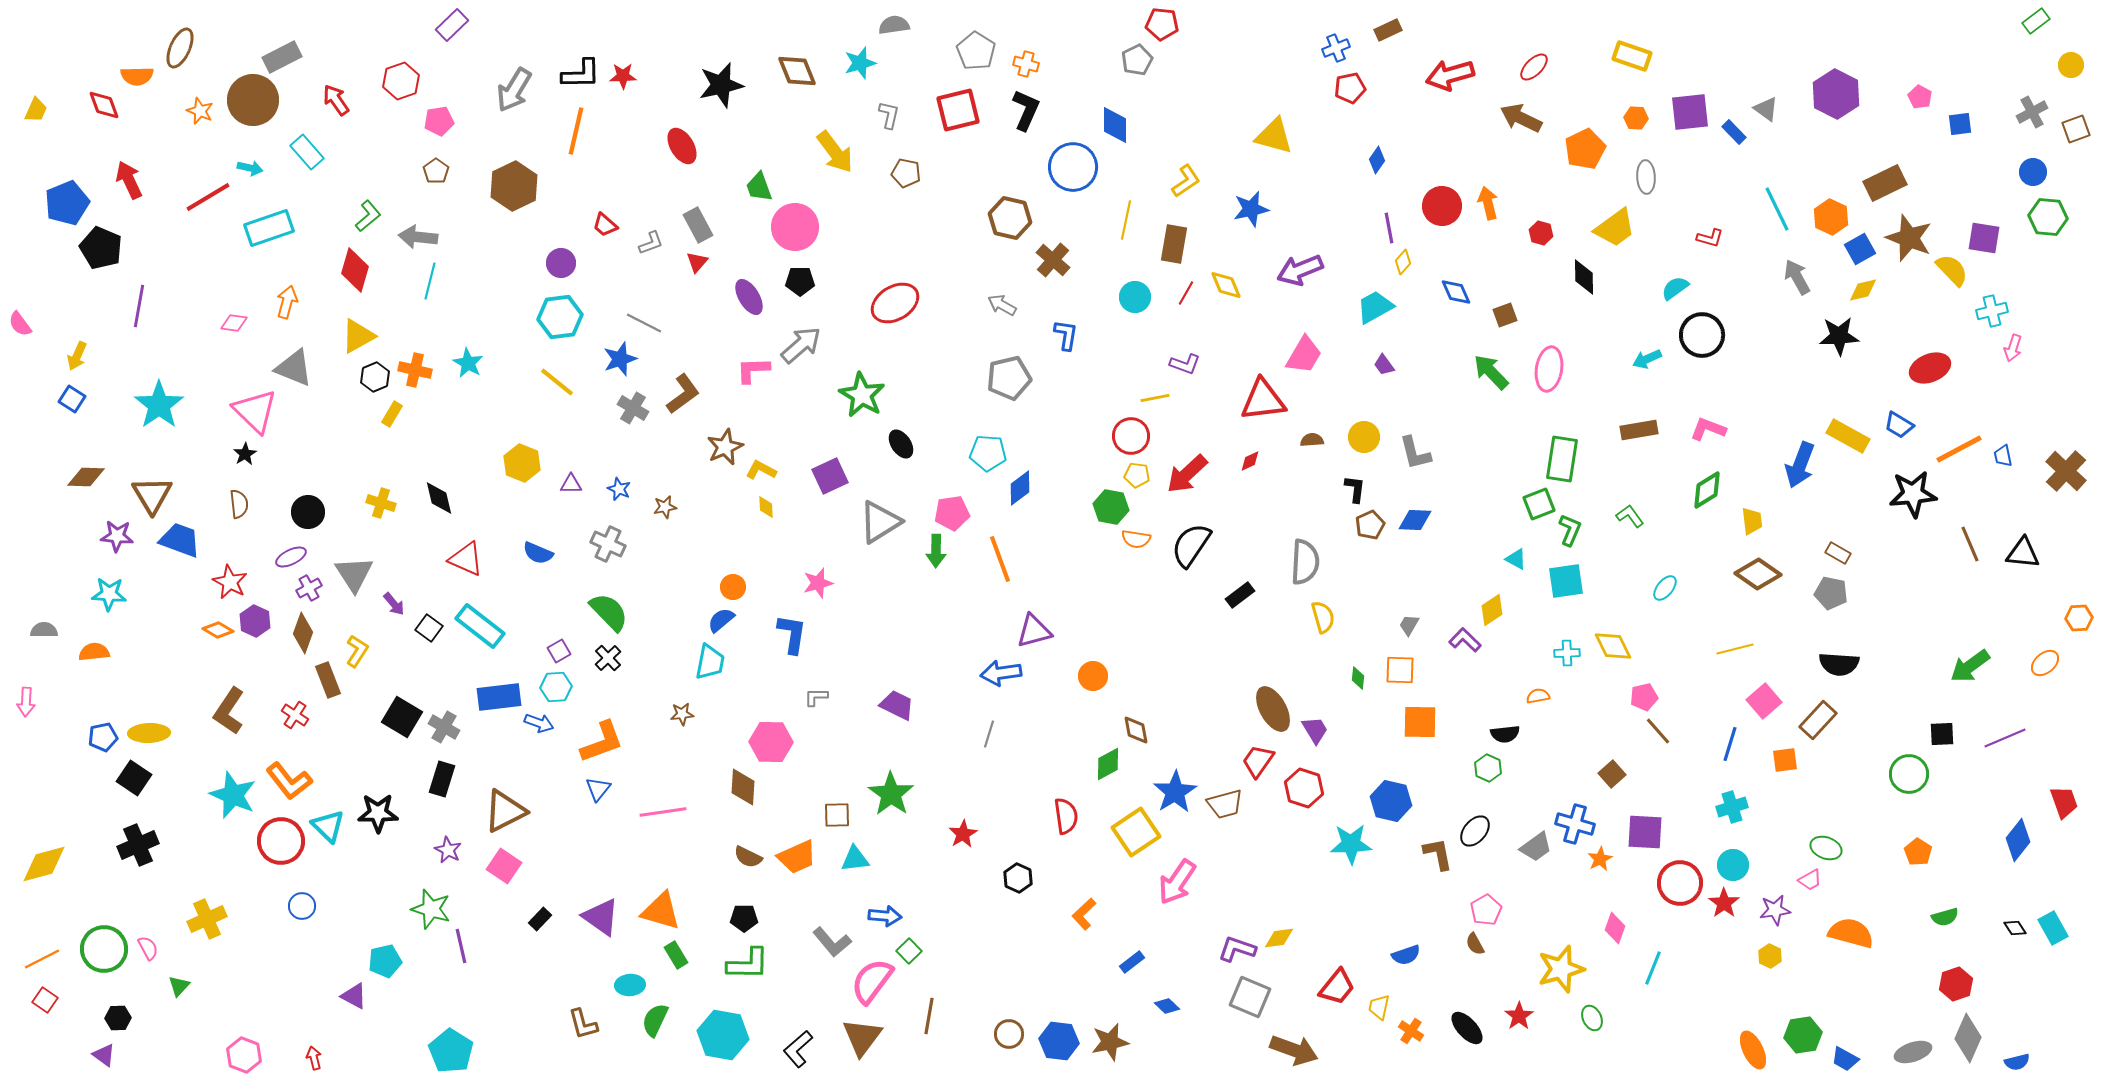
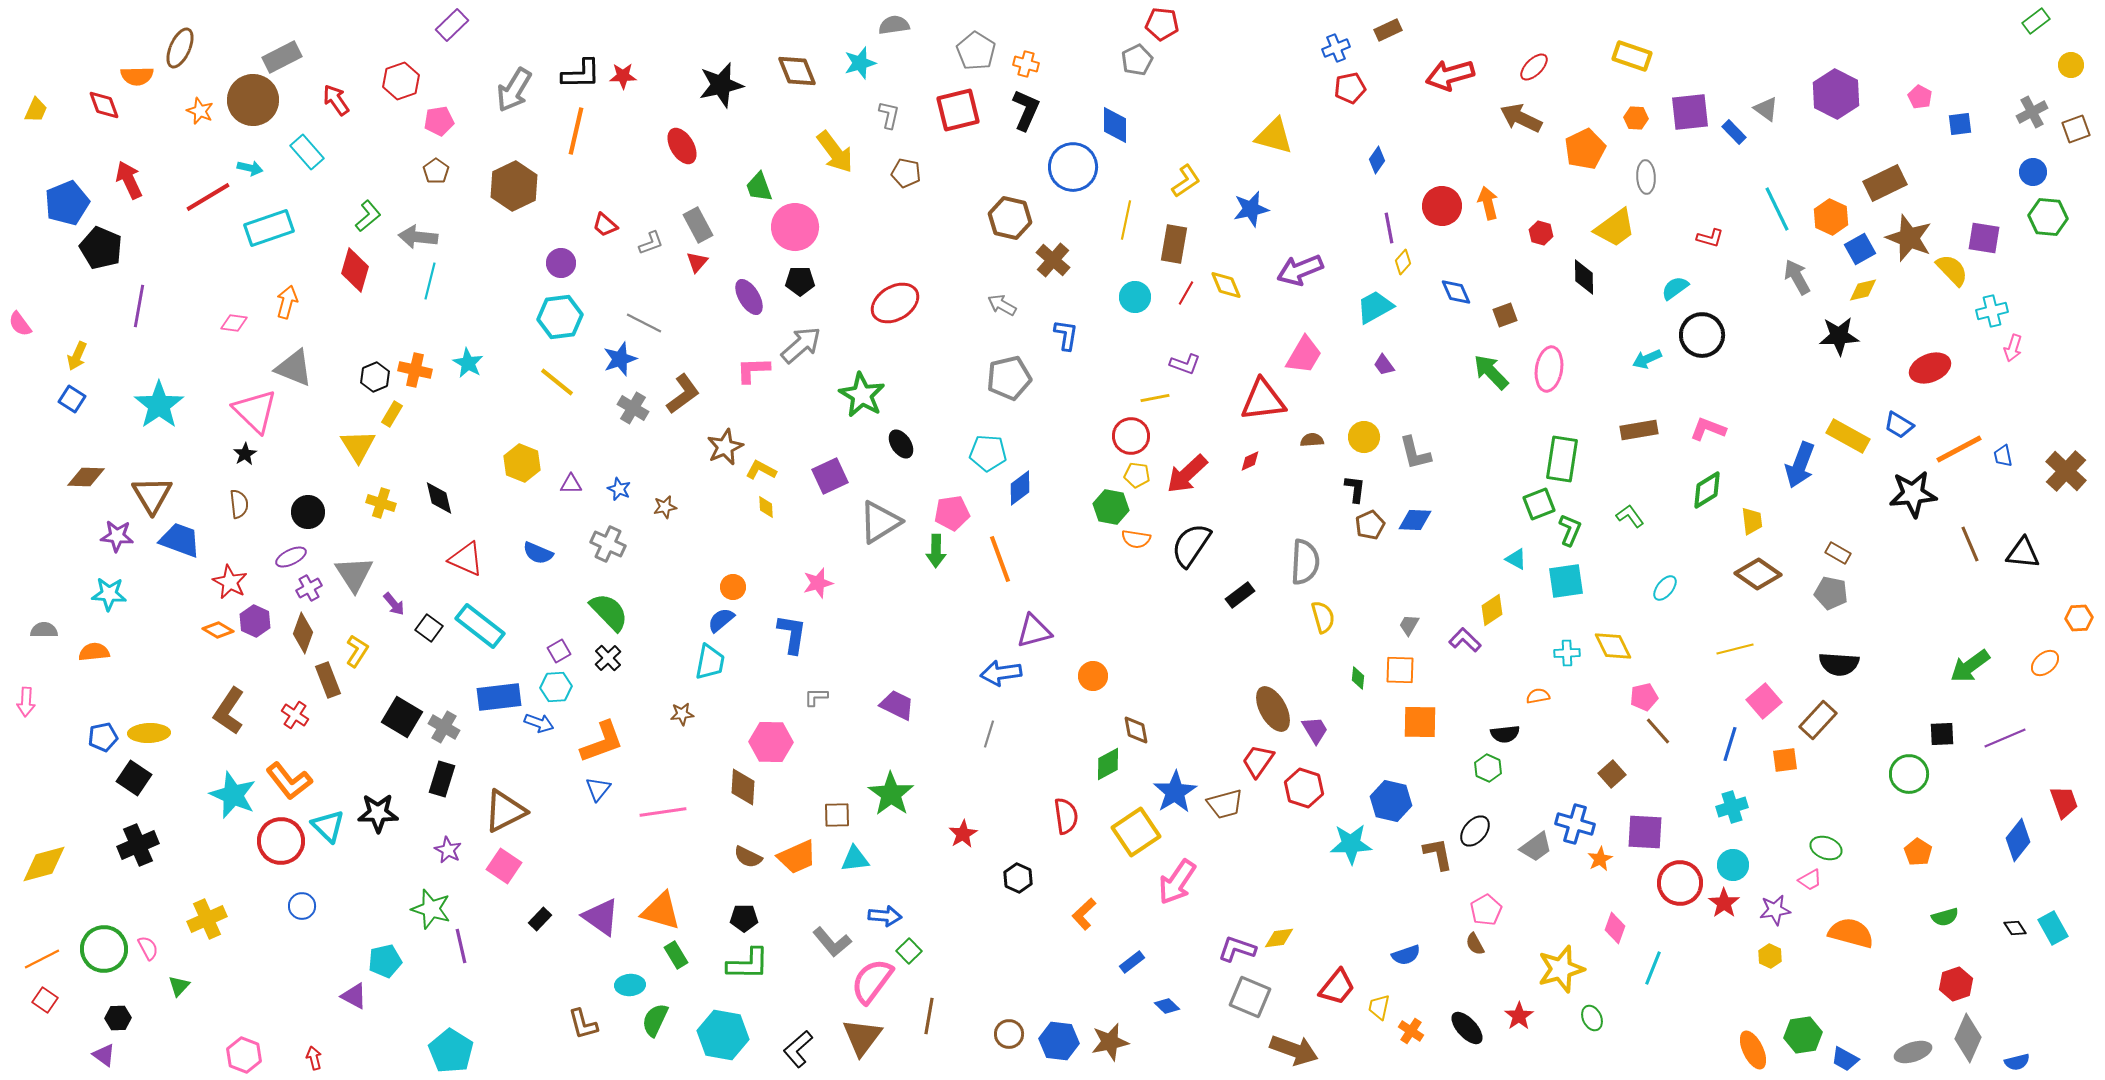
yellow triangle at (358, 336): moved 110 px down; rotated 33 degrees counterclockwise
